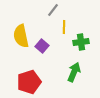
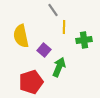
gray line: rotated 72 degrees counterclockwise
green cross: moved 3 px right, 2 px up
purple square: moved 2 px right, 4 px down
green arrow: moved 15 px left, 5 px up
red pentagon: moved 2 px right
